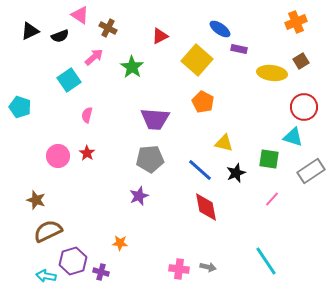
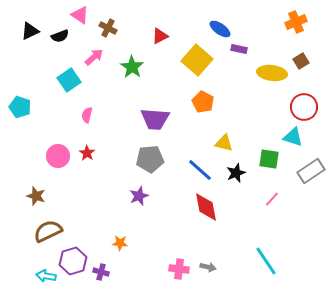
brown star: moved 4 px up
